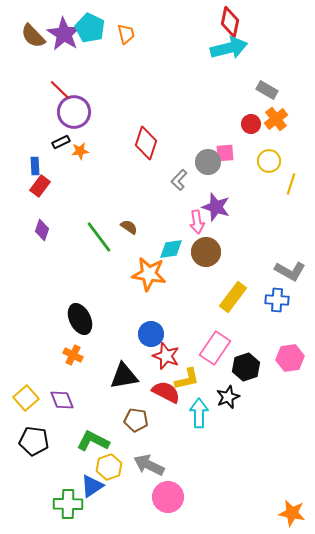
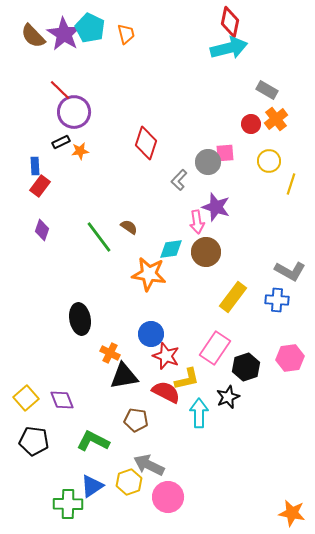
black ellipse at (80, 319): rotated 16 degrees clockwise
orange cross at (73, 355): moved 37 px right, 2 px up
yellow hexagon at (109, 467): moved 20 px right, 15 px down
